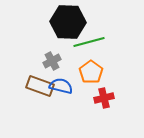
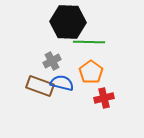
green line: rotated 16 degrees clockwise
blue semicircle: moved 1 px right, 3 px up
